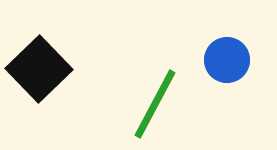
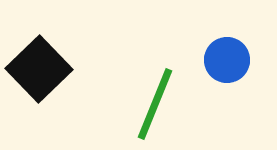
green line: rotated 6 degrees counterclockwise
